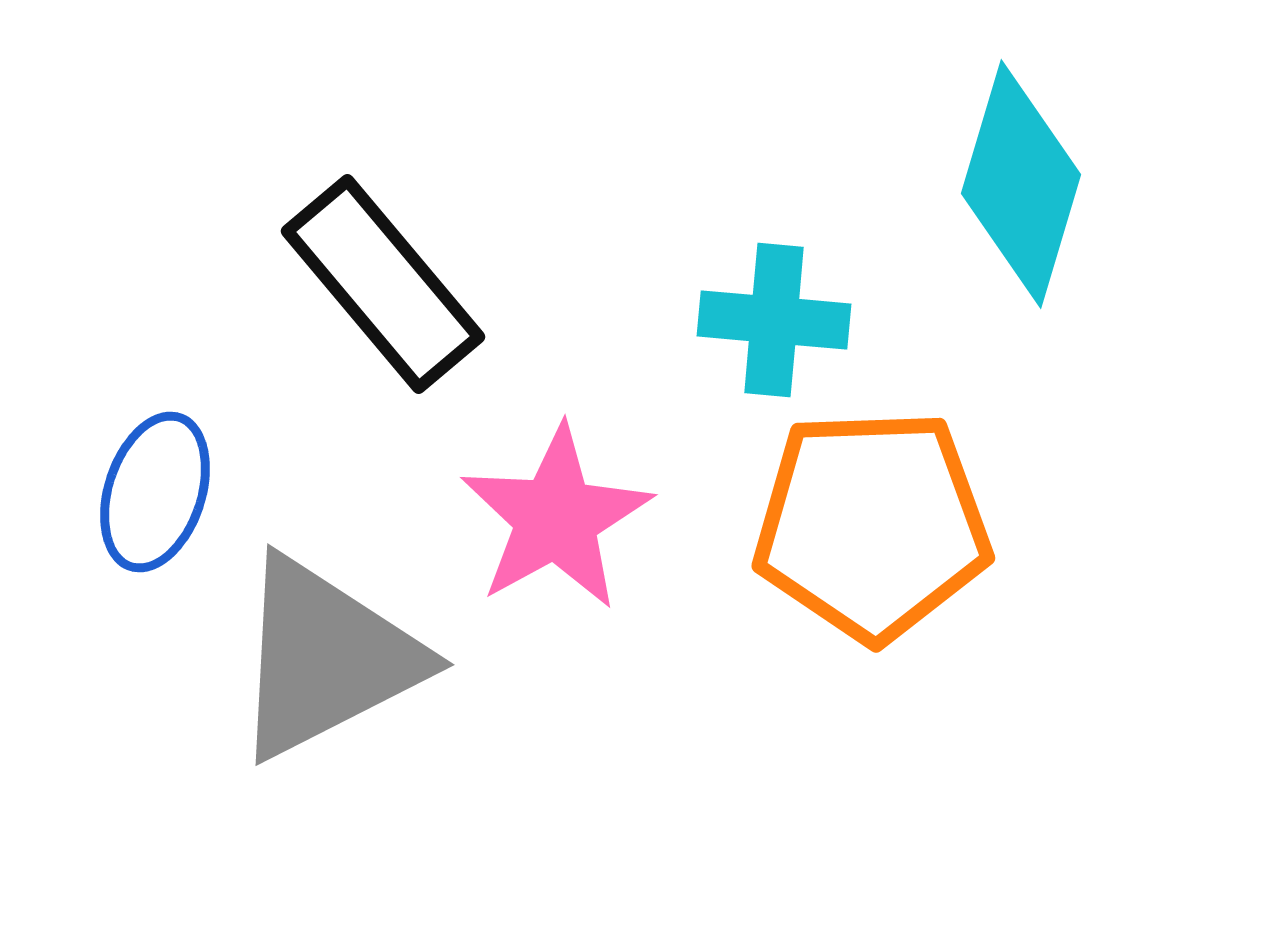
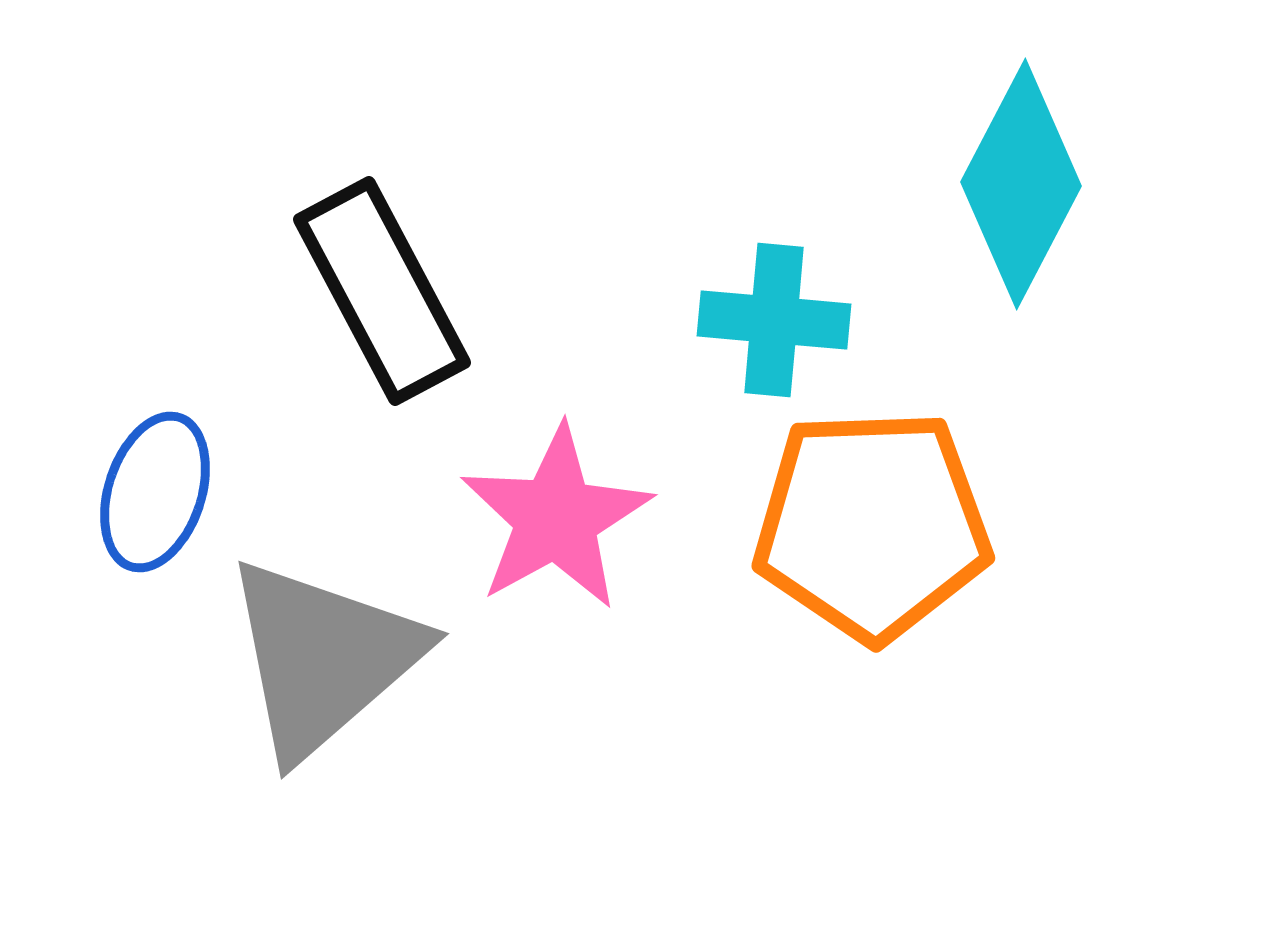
cyan diamond: rotated 11 degrees clockwise
black rectangle: moved 1 px left, 7 px down; rotated 12 degrees clockwise
gray triangle: moved 3 px left; rotated 14 degrees counterclockwise
